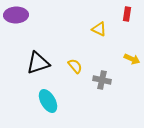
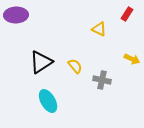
red rectangle: rotated 24 degrees clockwise
black triangle: moved 3 px right, 1 px up; rotated 15 degrees counterclockwise
